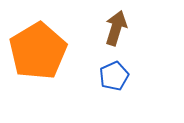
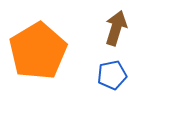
blue pentagon: moved 2 px left, 1 px up; rotated 12 degrees clockwise
